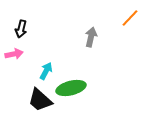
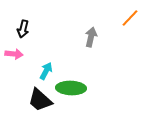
black arrow: moved 2 px right
pink arrow: rotated 18 degrees clockwise
green ellipse: rotated 16 degrees clockwise
